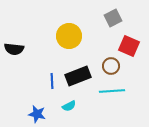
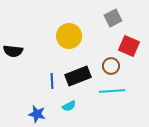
black semicircle: moved 1 px left, 2 px down
